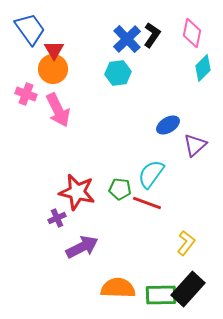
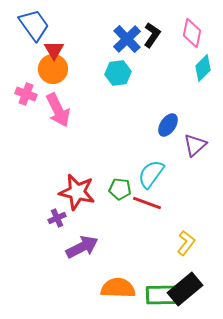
blue trapezoid: moved 4 px right, 4 px up
blue ellipse: rotated 25 degrees counterclockwise
black rectangle: moved 3 px left; rotated 8 degrees clockwise
